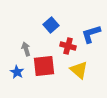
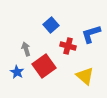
red square: rotated 30 degrees counterclockwise
yellow triangle: moved 6 px right, 6 px down
